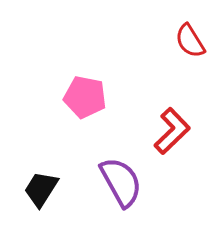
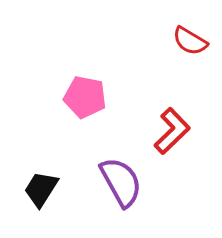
red semicircle: rotated 27 degrees counterclockwise
